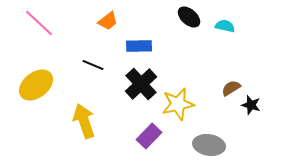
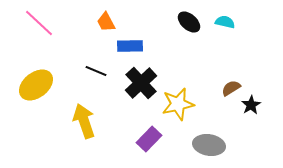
black ellipse: moved 5 px down
orange trapezoid: moved 2 px left, 1 px down; rotated 100 degrees clockwise
cyan semicircle: moved 4 px up
blue rectangle: moved 9 px left
black line: moved 3 px right, 6 px down
black cross: moved 1 px up
black star: rotated 24 degrees clockwise
purple rectangle: moved 3 px down
